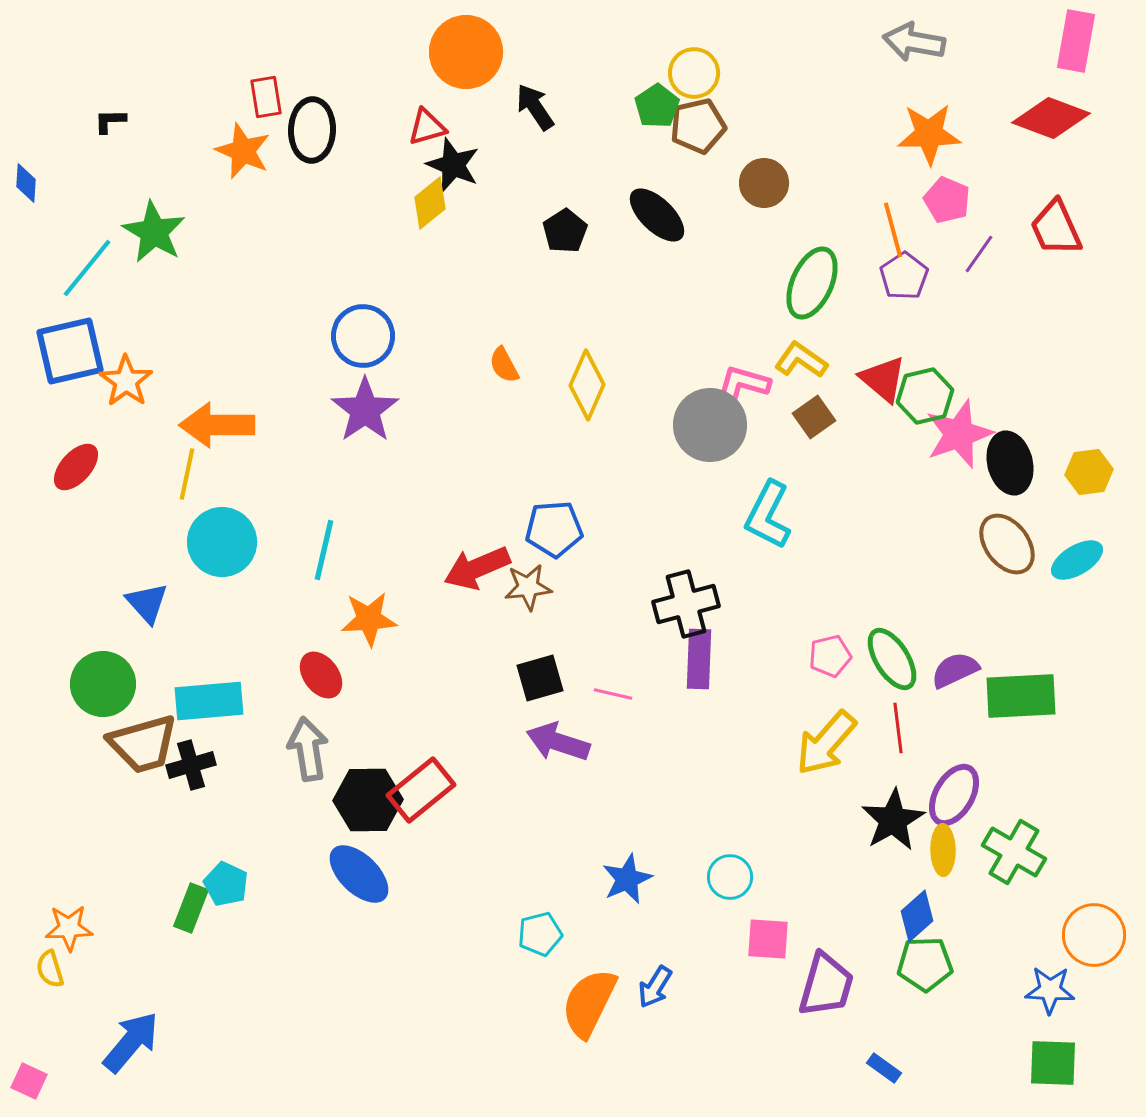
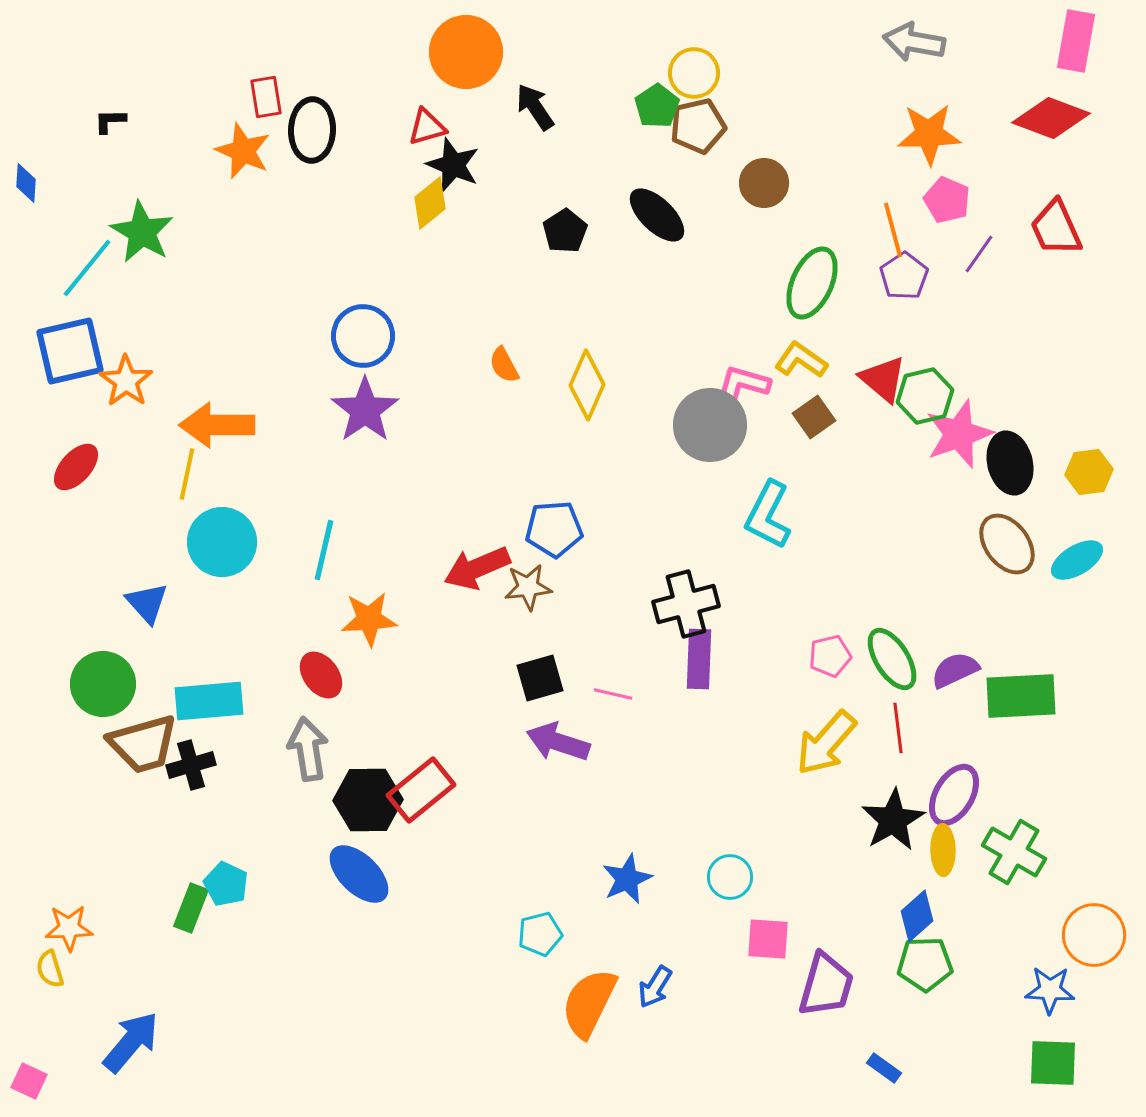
green star at (154, 232): moved 12 px left
